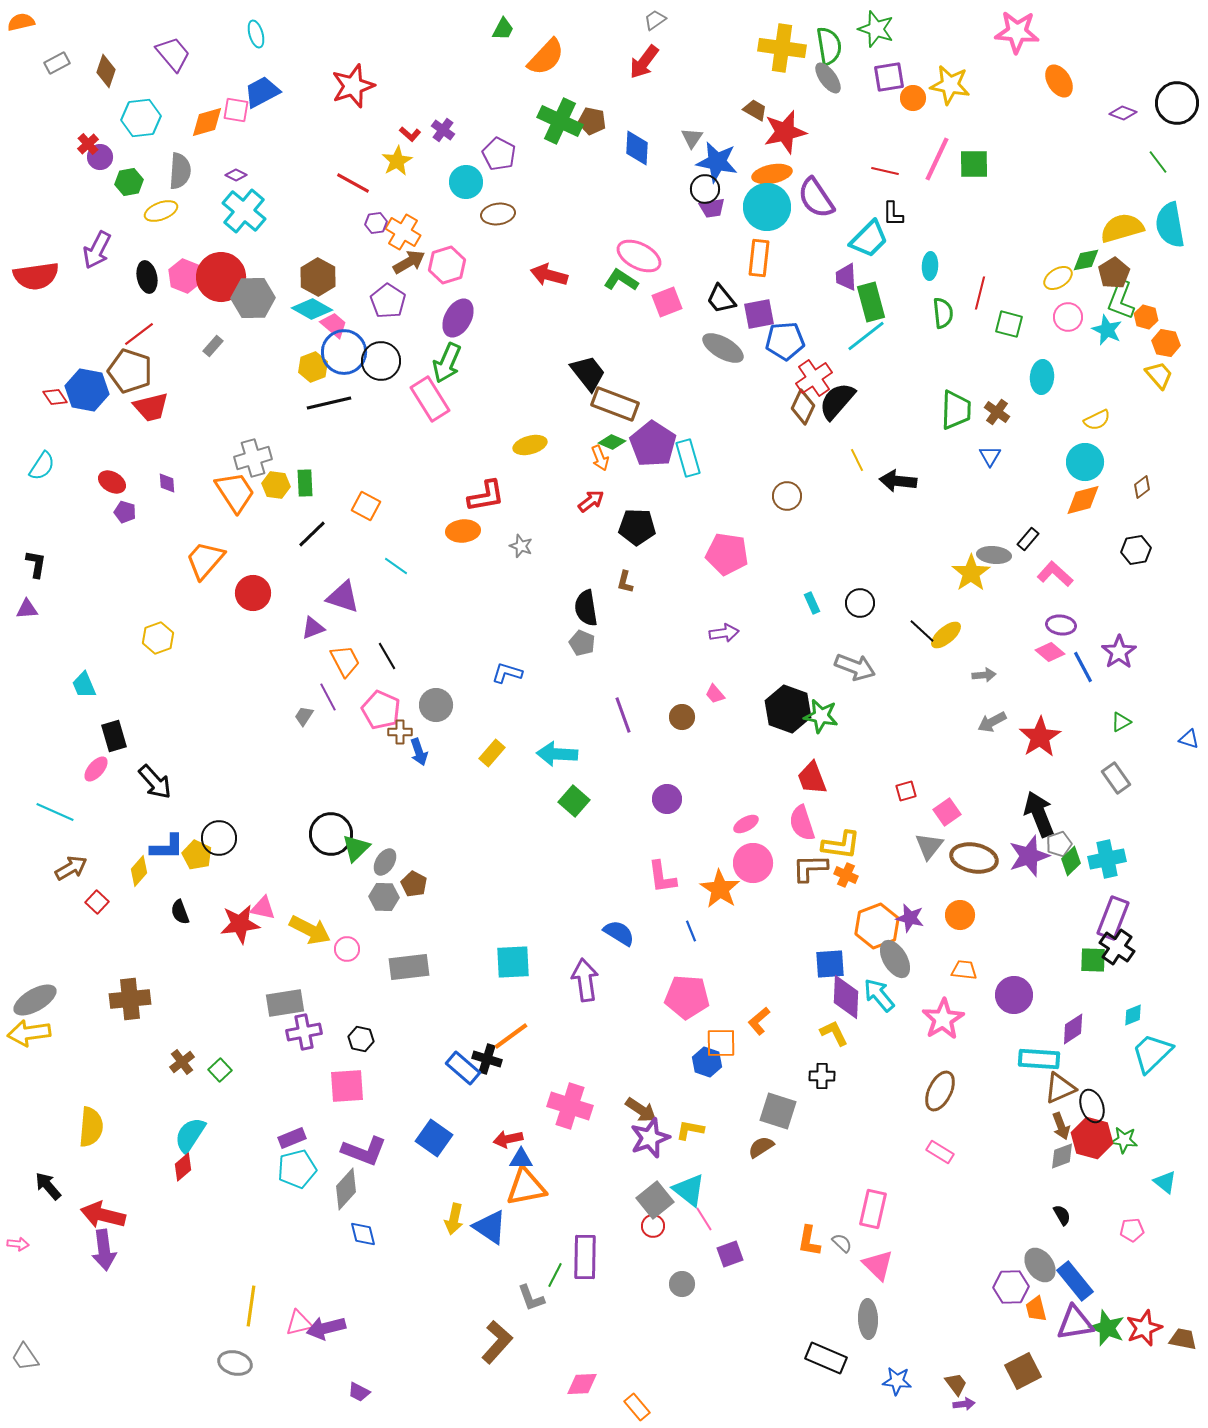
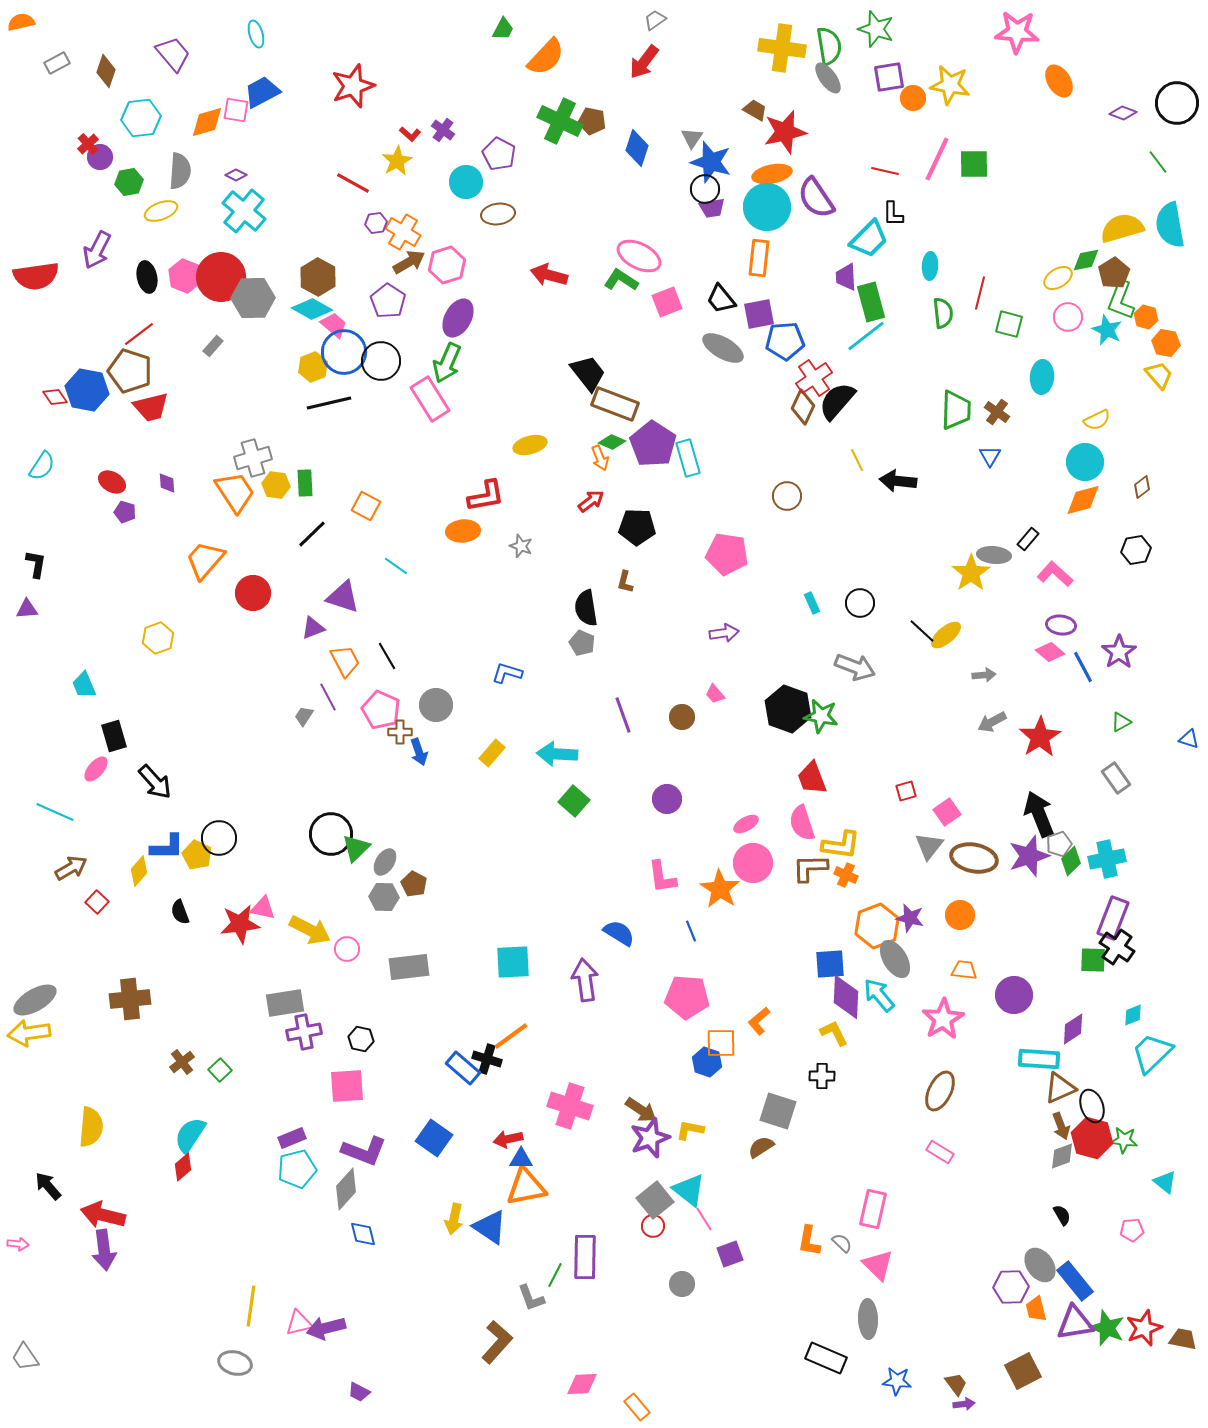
blue diamond at (637, 148): rotated 15 degrees clockwise
blue star at (717, 162): moved 6 px left; rotated 6 degrees clockwise
